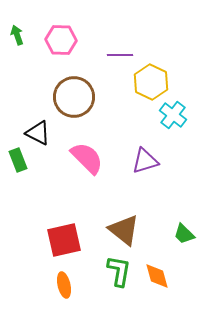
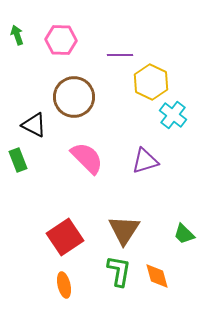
black triangle: moved 4 px left, 8 px up
brown triangle: rotated 24 degrees clockwise
red square: moved 1 px right, 3 px up; rotated 21 degrees counterclockwise
